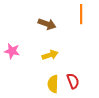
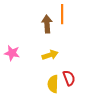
orange line: moved 19 px left
brown arrow: rotated 114 degrees counterclockwise
pink star: moved 2 px down
red semicircle: moved 4 px left, 3 px up
